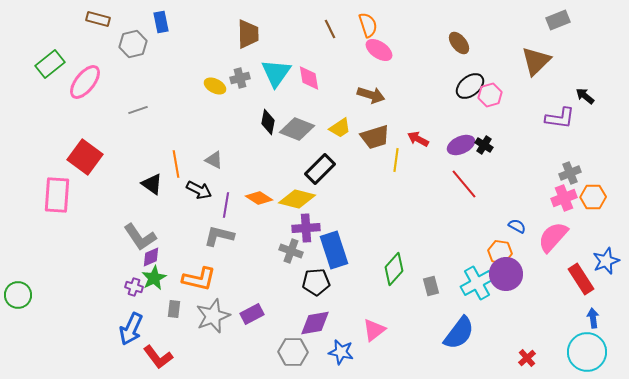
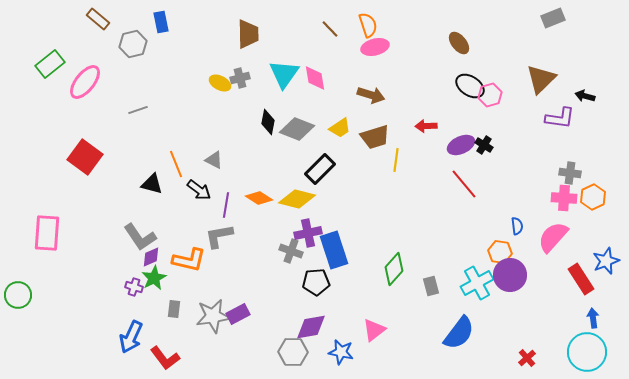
brown rectangle at (98, 19): rotated 25 degrees clockwise
gray rectangle at (558, 20): moved 5 px left, 2 px up
brown line at (330, 29): rotated 18 degrees counterclockwise
pink ellipse at (379, 50): moved 4 px left, 3 px up; rotated 48 degrees counterclockwise
brown triangle at (536, 61): moved 5 px right, 18 px down
cyan triangle at (276, 73): moved 8 px right, 1 px down
pink diamond at (309, 78): moved 6 px right
yellow ellipse at (215, 86): moved 5 px right, 3 px up
black ellipse at (470, 86): rotated 72 degrees clockwise
black arrow at (585, 96): rotated 24 degrees counterclockwise
red arrow at (418, 139): moved 8 px right, 13 px up; rotated 30 degrees counterclockwise
orange line at (176, 164): rotated 12 degrees counterclockwise
gray cross at (570, 173): rotated 30 degrees clockwise
black triangle at (152, 184): rotated 20 degrees counterclockwise
black arrow at (199, 190): rotated 10 degrees clockwise
pink rectangle at (57, 195): moved 10 px left, 38 px down
orange hexagon at (593, 197): rotated 25 degrees counterclockwise
pink cross at (564, 198): rotated 25 degrees clockwise
blue semicircle at (517, 226): rotated 54 degrees clockwise
purple cross at (306, 228): moved 2 px right, 5 px down; rotated 8 degrees counterclockwise
gray L-shape at (219, 236): rotated 24 degrees counterclockwise
purple circle at (506, 274): moved 4 px right, 1 px down
orange L-shape at (199, 279): moved 10 px left, 19 px up
purple rectangle at (252, 314): moved 14 px left
gray star at (213, 316): rotated 12 degrees clockwise
purple diamond at (315, 323): moved 4 px left, 4 px down
blue arrow at (131, 329): moved 8 px down
red L-shape at (158, 357): moved 7 px right, 1 px down
